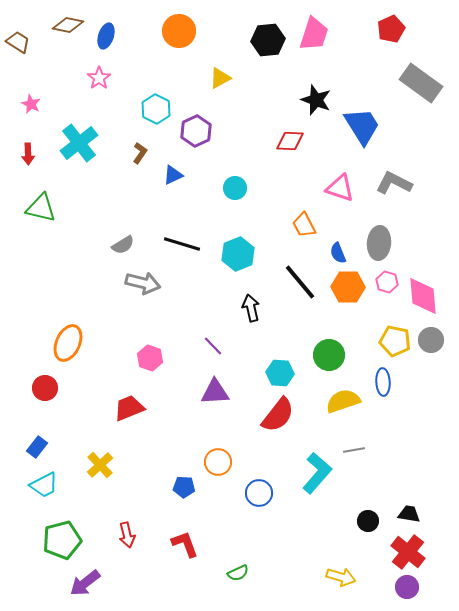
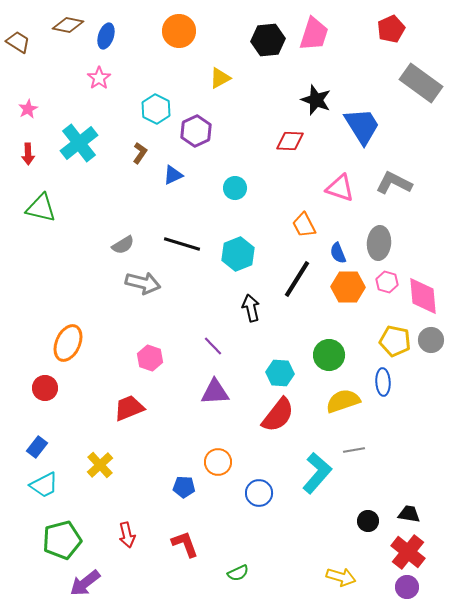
pink star at (31, 104): moved 3 px left, 5 px down; rotated 18 degrees clockwise
black line at (300, 282): moved 3 px left, 3 px up; rotated 72 degrees clockwise
